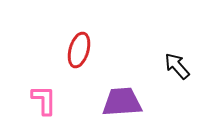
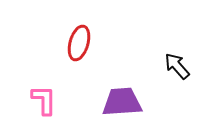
red ellipse: moved 7 px up
